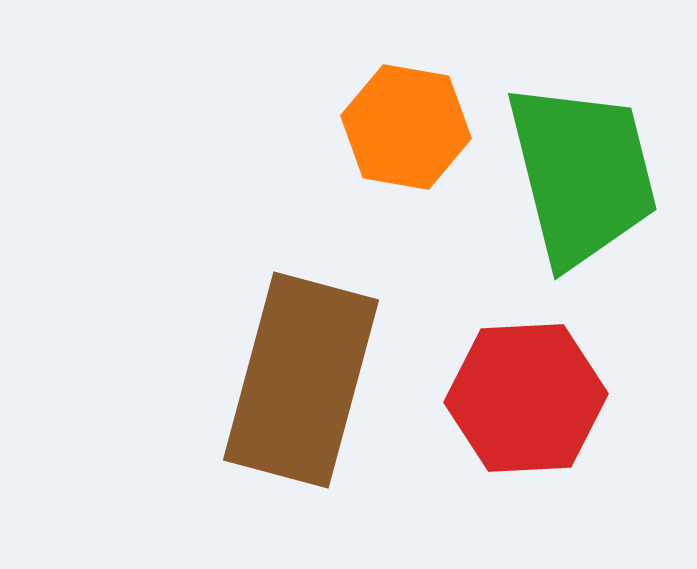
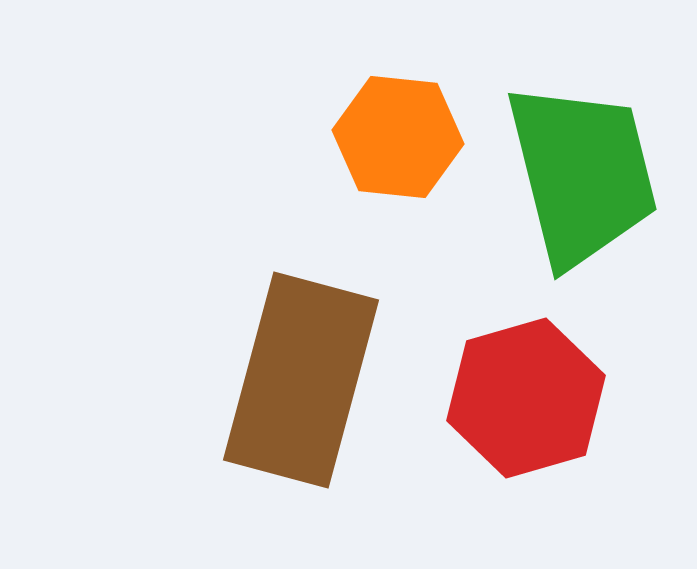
orange hexagon: moved 8 px left, 10 px down; rotated 4 degrees counterclockwise
red hexagon: rotated 13 degrees counterclockwise
